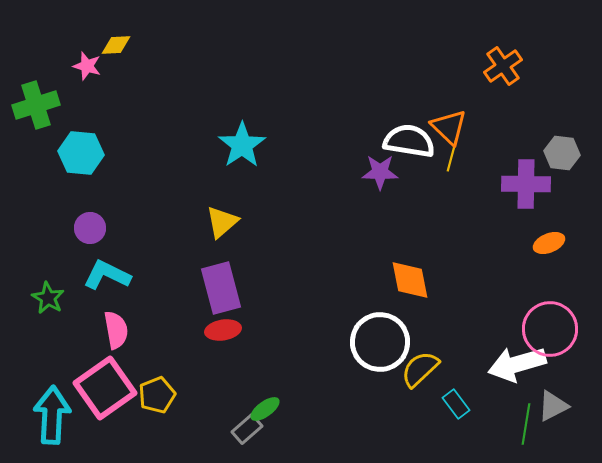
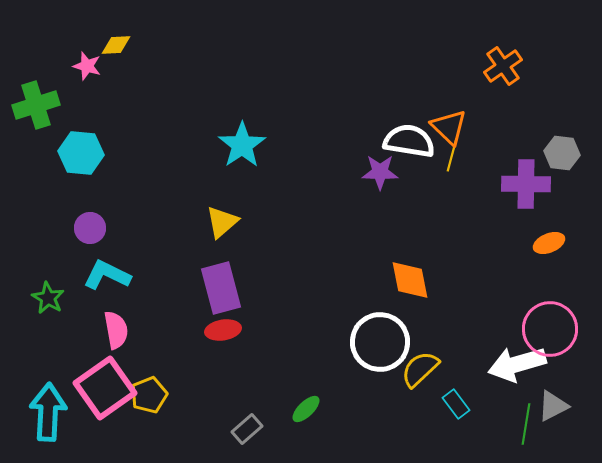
yellow pentagon: moved 8 px left
green ellipse: moved 41 px right; rotated 8 degrees counterclockwise
cyan arrow: moved 4 px left, 3 px up
